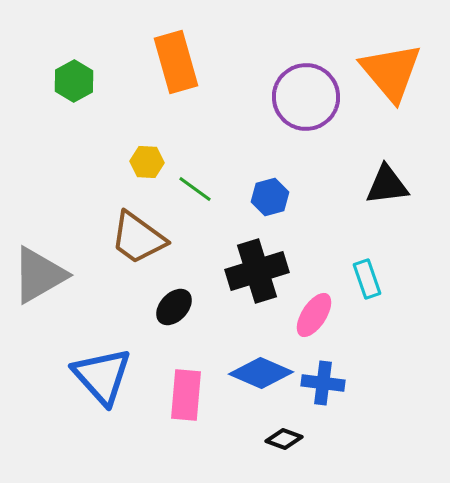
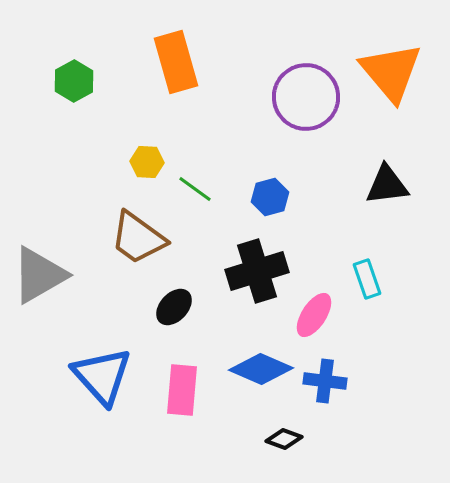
blue diamond: moved 4 px up
blue cross: moved 2 px right, 2 px up
pink rectangle: moved 4 px left, 5 px up
